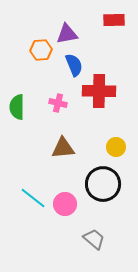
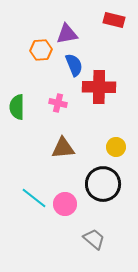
red rectangle: rotated 15 degrees clockwise
red cross: moved 4 px up
cyan line: moved 1 px right
